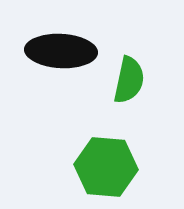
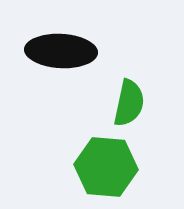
green semicircle: moved 23 px down
